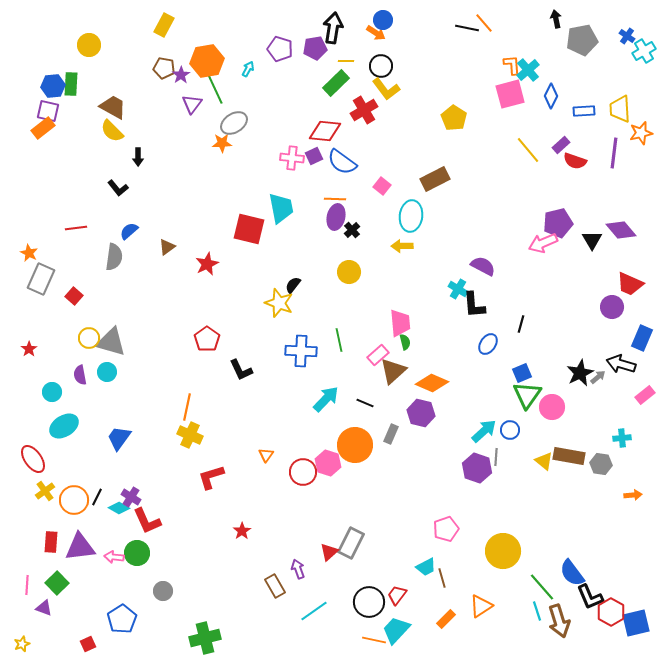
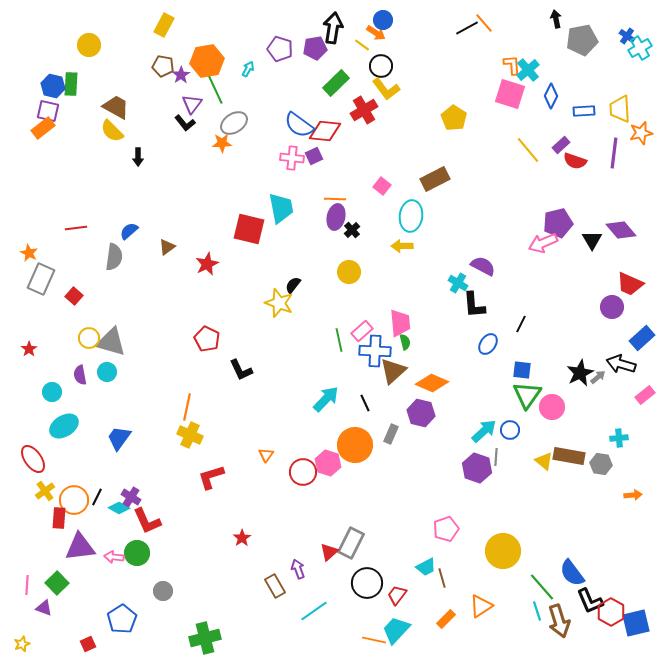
black line at (467, 28): rotated 40 degrees counterclockwise
cyan cross at (644, 51): moved 4 px left, 3 px up
yellow line at (346, 61): moved 16 px right, 16 px up; rotated 35 degrees clockwise
brown pentagon at (164, 68): moved 1 px left, 2 px up
blue hexagon at (53, 86): rotated 20 degrees clockwise
pink square at (510, 94): rotated 32 degrees clockwise
brown trapezoid at (113, 107): moved 3 px right
blue semicircle at (342, 162): moved 43 px left, 37 px up
black L-shape at (118, 188): moved 67 px right, 65 px up
cyan cross at (458, 289): moved 6 px up
black line at (521, 324): rotated 12 degrees clockwise
blue rectangle at (642, 338): rotated 25 degrees clockwise
red pentagon at (207, 339): rotated 10 degrees counterclockwise
blue cross at (301, 351): moved 74 px right
pink rectangle at (378, 355): moved 16 px left, 24 px up
blue square at (522, 373): moved 3 px up; rotated 30 degrees clockwise
black line at (365, 403): rotated 42 degrees clockwise
cyan cross at (622, 438): moved 3 px left
red star at (242, 531): moved 7 px down
red rectangle at (51, 542): moved 8 px right, 24 px up
black L-shape at (590, 597): moved 4 px down
black circle at (369, 602): moved 2 px left, 19 px up
